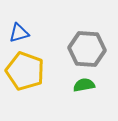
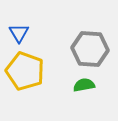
blue triangle: rotated 45 degrees counterclockwise
gray hexagon: moved 3 px right
